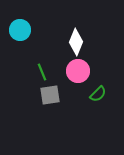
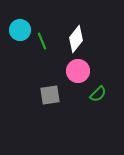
white diamond: moved 3 px up; rotated 16 degrees clockwise
green line: moved 31 px up
